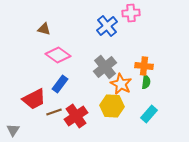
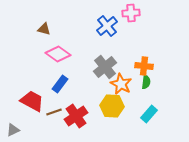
pink diamond: moved 1 px up
red trapezoid: moved 2 px left, 2 px down; rotated 125 degrees counterclockwise
gray triangle: rotated 32 degrees clockwise
